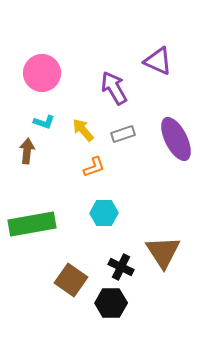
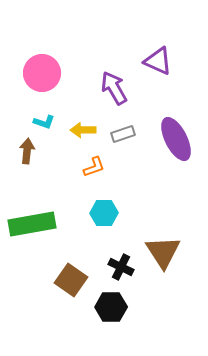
yellow arrow: rotated 50 degrees counterclockwise
black hexagon: moved 4 px down
